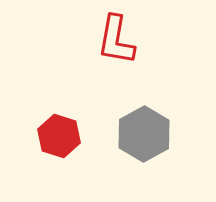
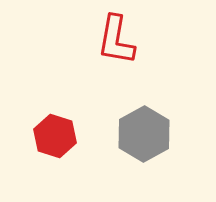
red hexagon: moved 4 px left
